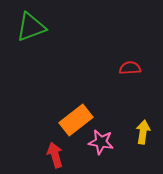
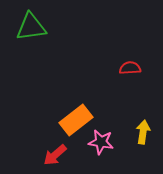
green triangle: rotated 12 degrees clockwise
red arrow: rotated 115 degrees counterclockwise
